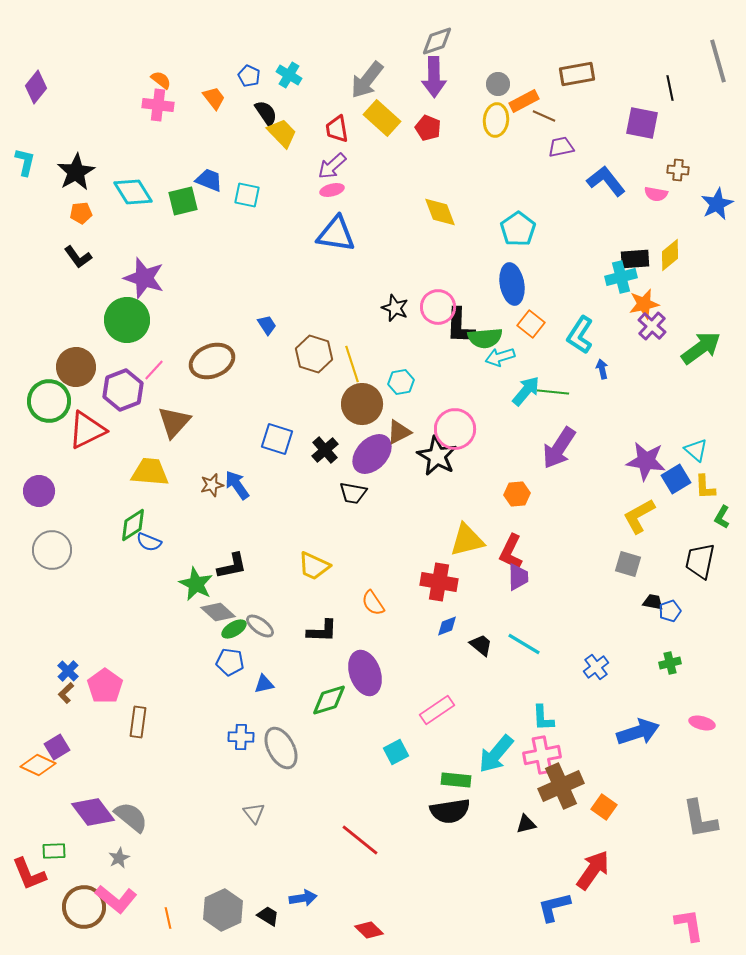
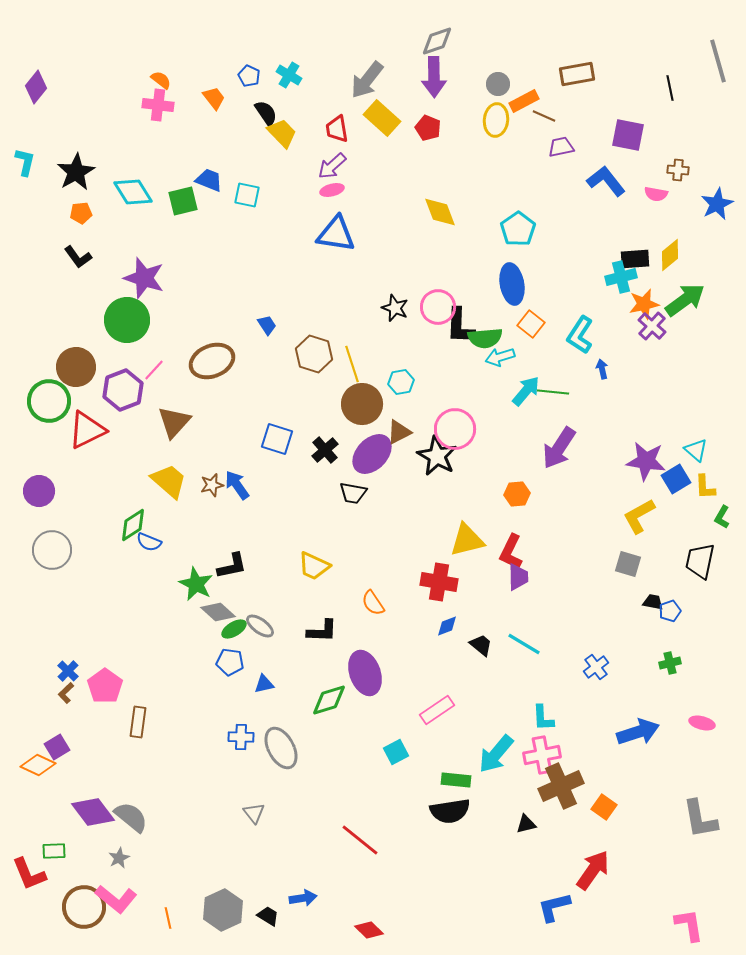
purple square at (642, 123): moved 14 px left, 12 px down
green arrow at (701, 348): moved 16 px left, 48 px up
yellow trapezoid at (150, 472): moved 19 px right, 9 px down; rotated 36 degrees clockwise
